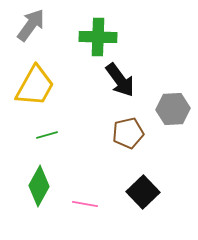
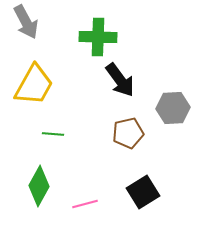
gray arrow: moved 5 px left, 3 px up; rotated 116 degrees clockwise
yellow trapezoid: moved 1 px left, 1 px up
gray hexagon: moved 1 px up
green line: moved 6 px right, 1 px up; rotated 20 degrees clockwise
black square: rotated 12 degrees clockwise
pink line: rotated 25 degrees counterclockwise
